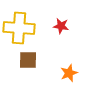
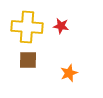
yellow cross: moved 8 px right, 1 px up
